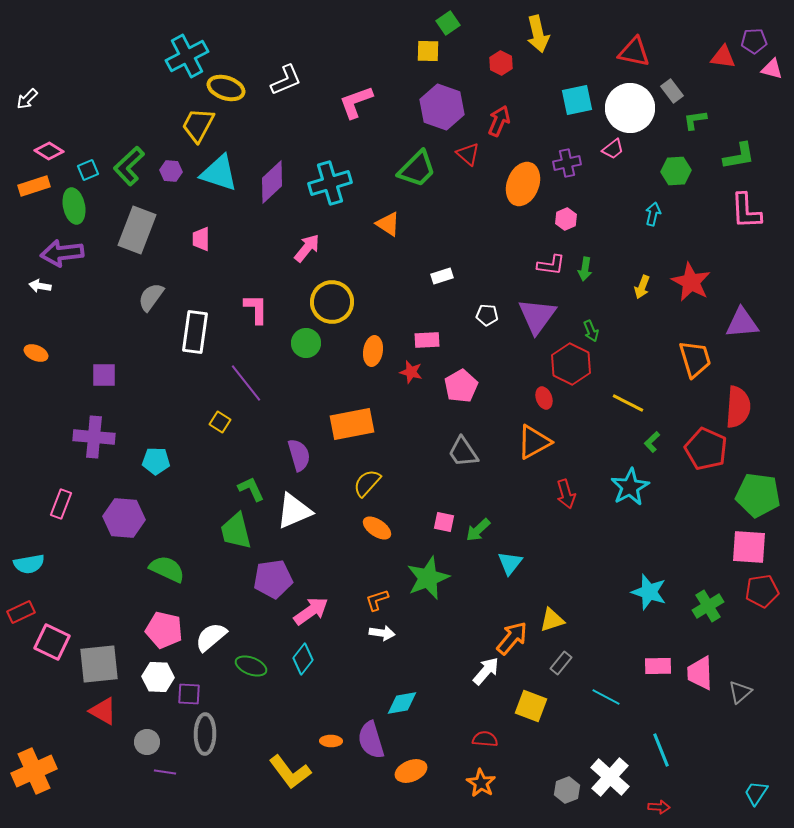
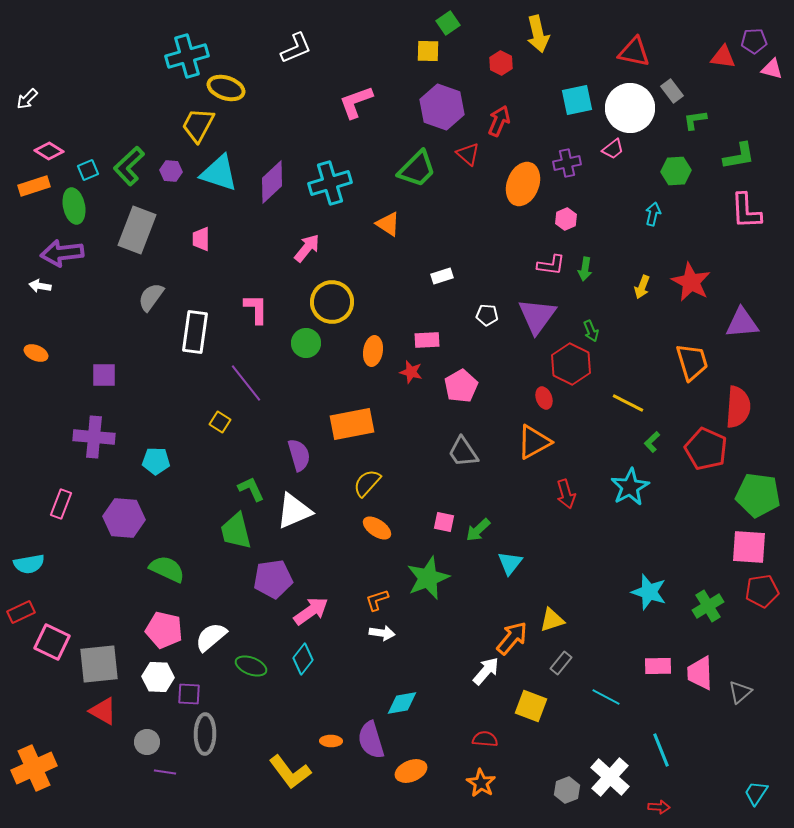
cyan cross at (187, 56): rotated 12 degrees clockwise
white L-shape at (286, 80): moved 10 px right, 32 px up
orange trapezoid at (695, 359): moved 3 px left, 3 px down
orange cross at (34, 771): moved 3 px up
